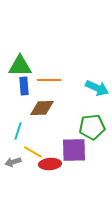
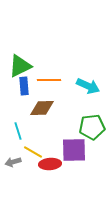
green triangle: rotated 25 degrees counterclockwise
cyan arrow: moved 9 px left, 2 px up
cyan line: rotated 36 degrees counterclockwise
